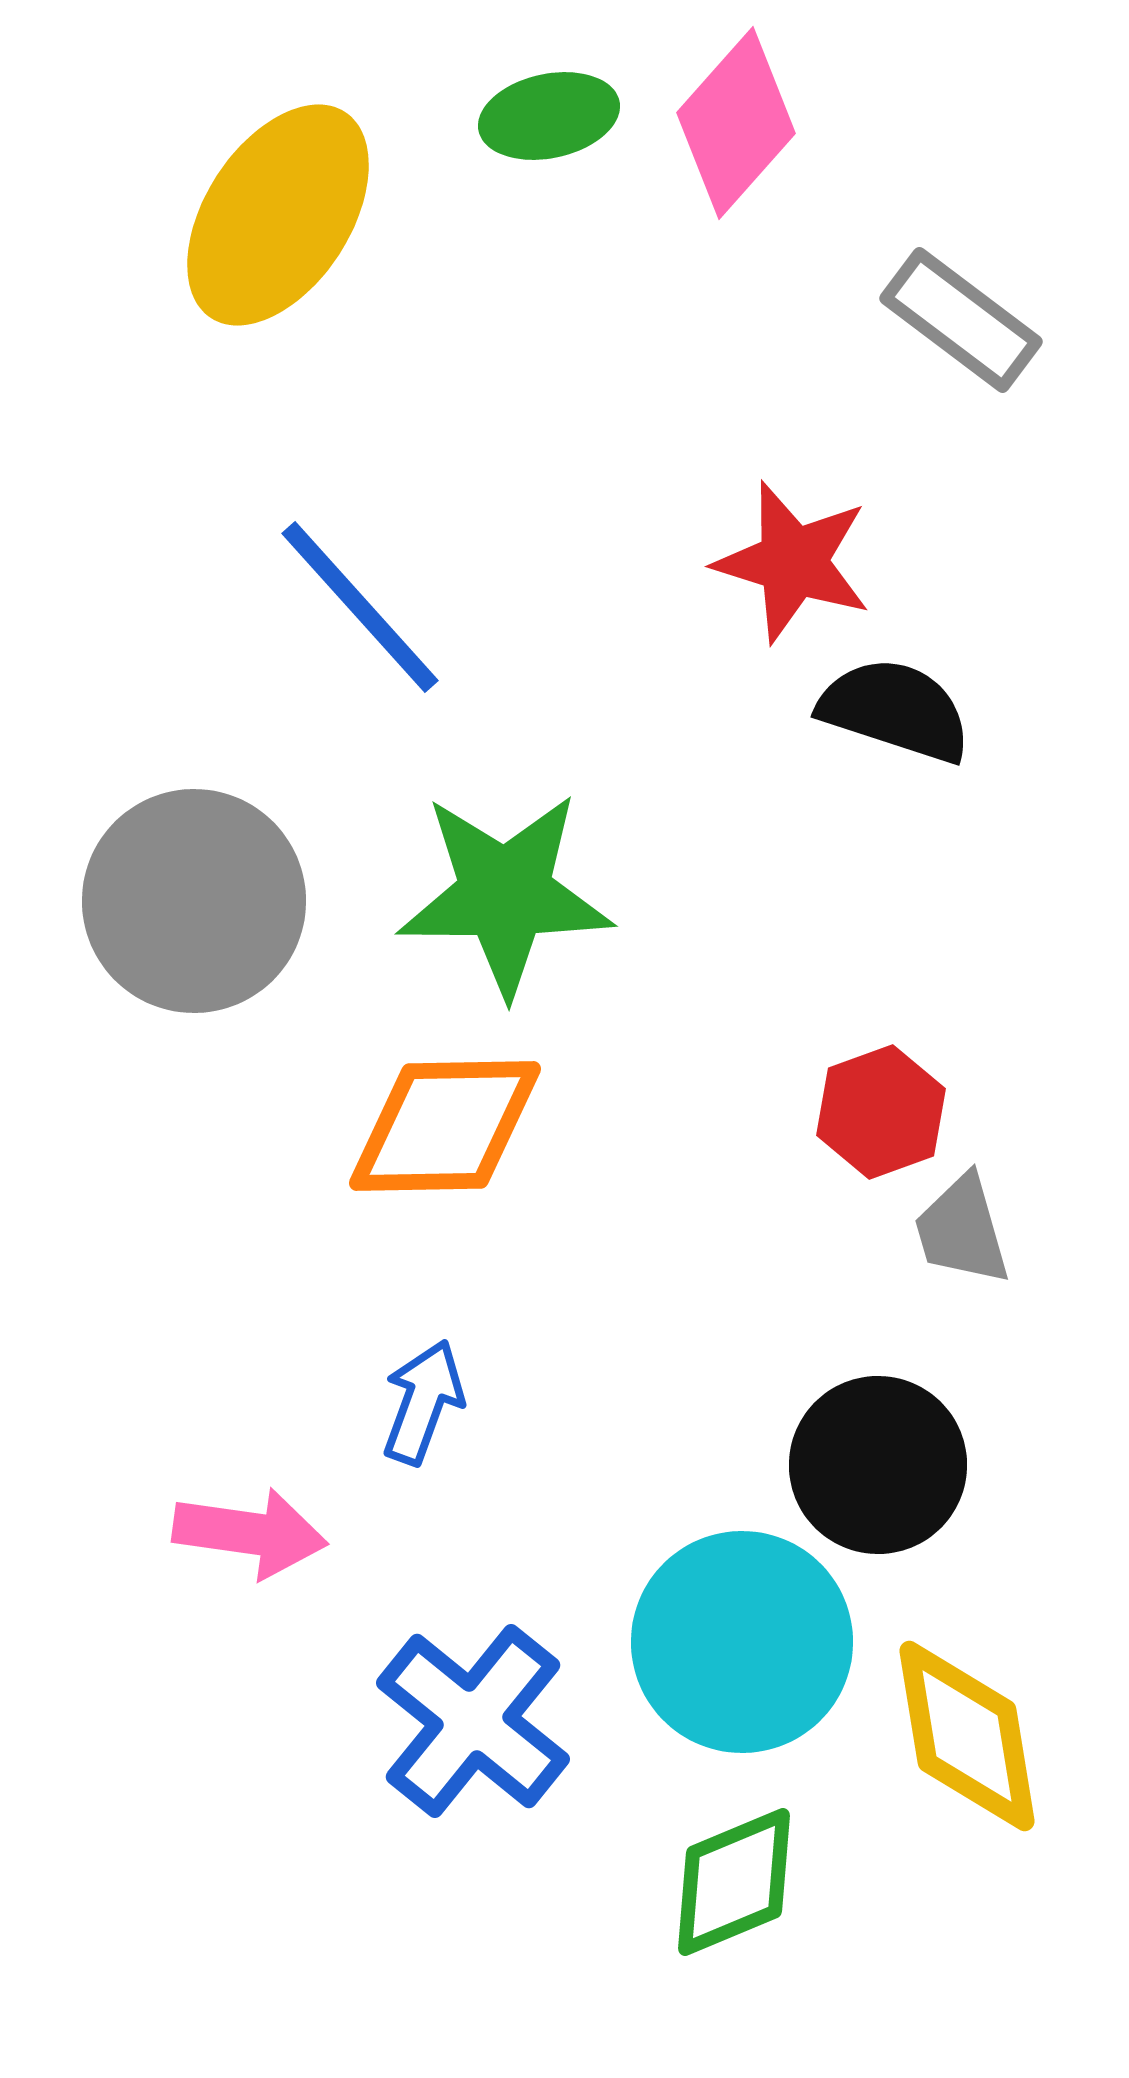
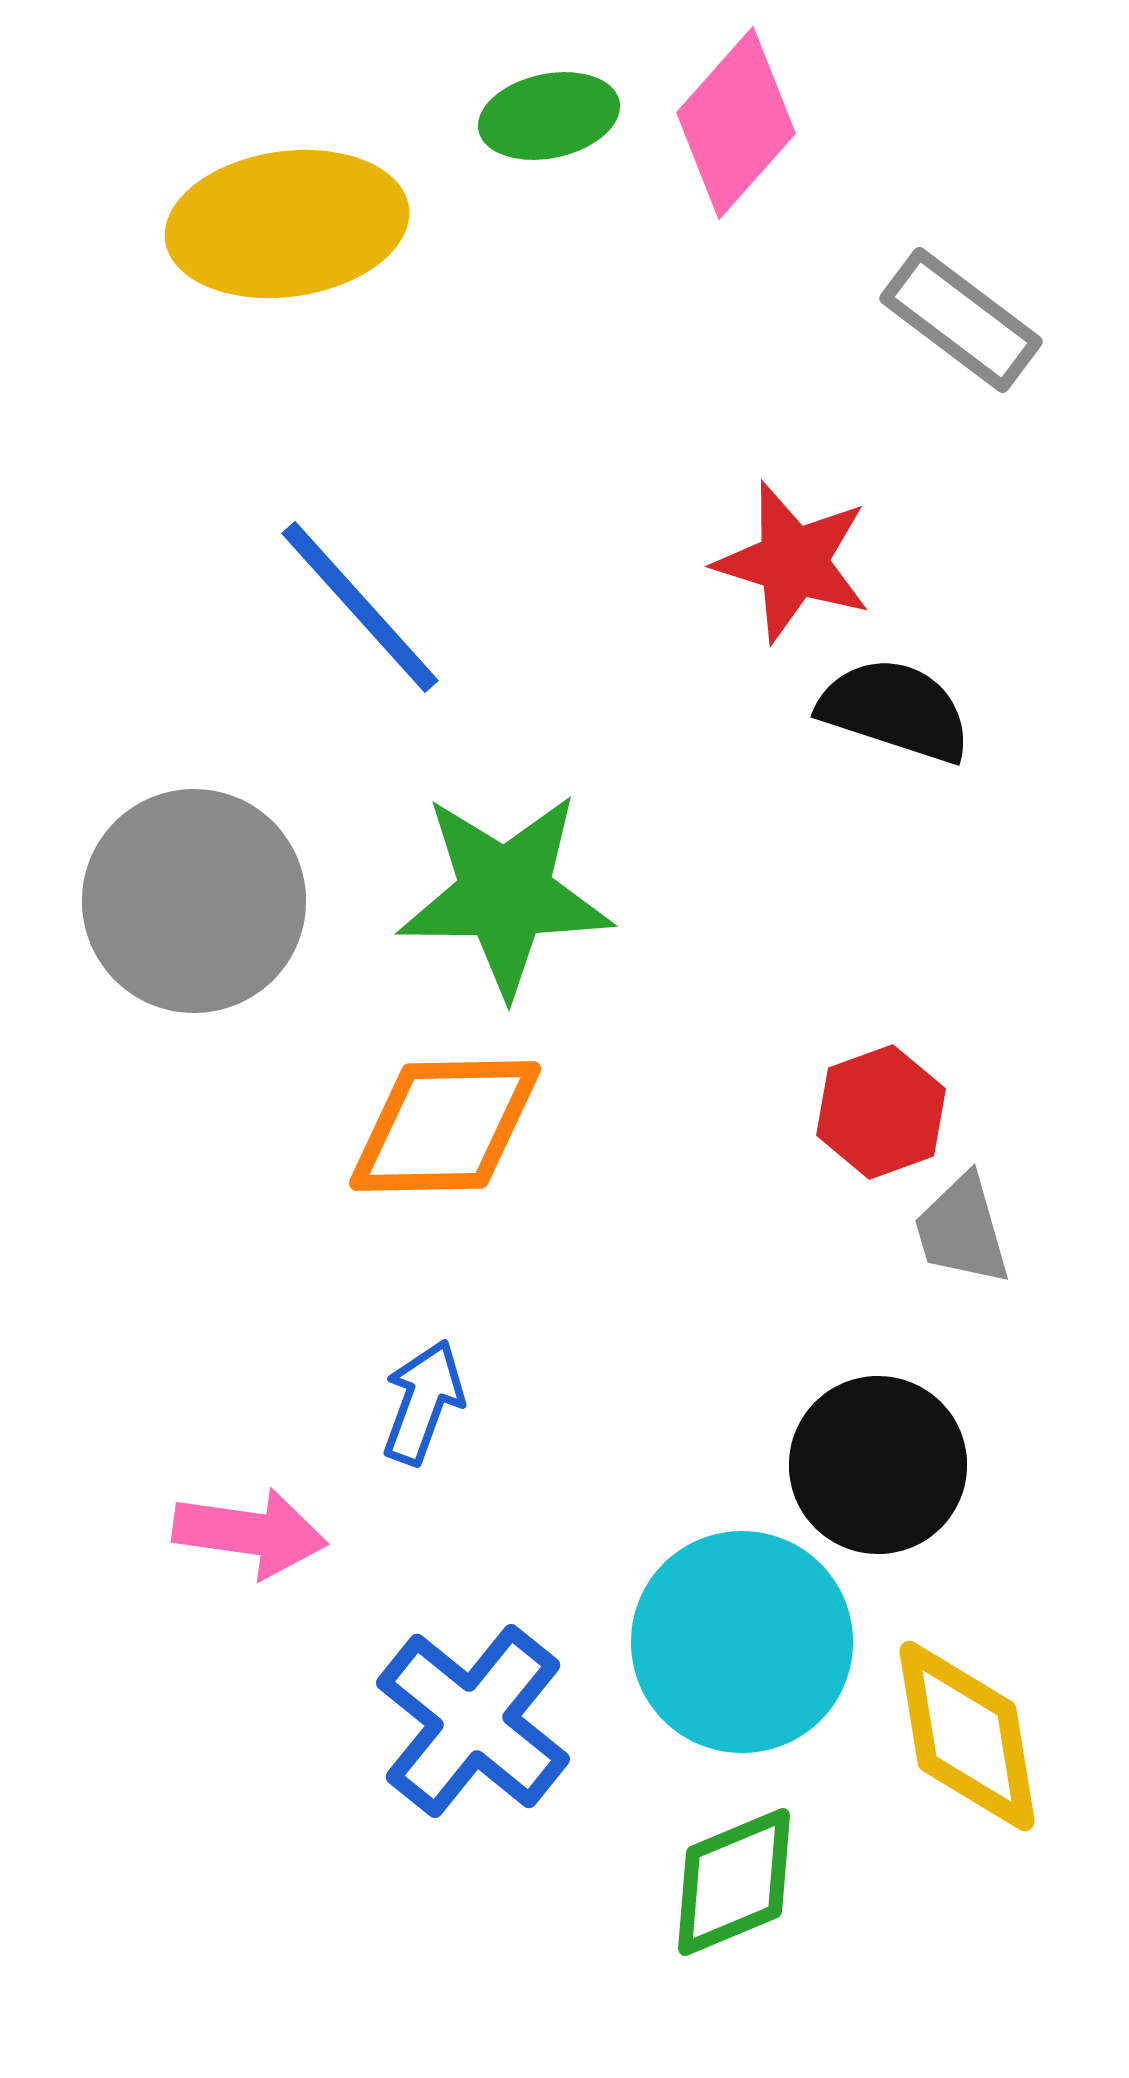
yellow ellipse: moved 9 px right, 9 px down; rotated 49 degrees clockwise
